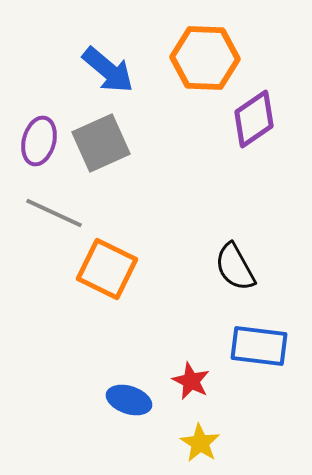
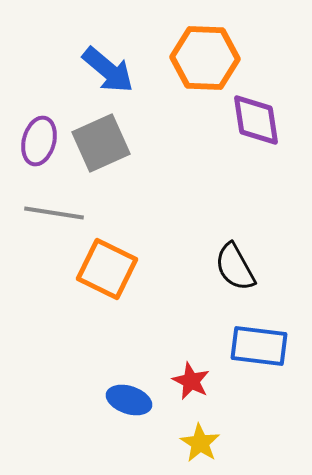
purple diamond: moved 2 px right, 1 px down; rotated 64 degrees counterclockwise
gray line: rotated 16 degrees counterclockwise
